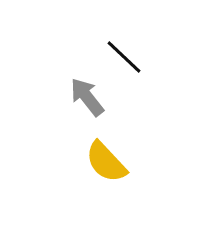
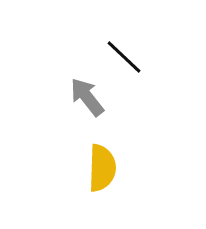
yellow semicircle: moved 4 px left, 6 px down; rotated 135 degrees counterclockwise
